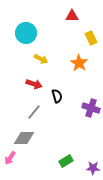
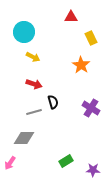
red triangle: moved 1 px left, 1 px down
cyan circle: moved 2 px left, 1 px up
yellow arrow: moved 8 px left, 2 px up
orange star: moved 2 px right, 2 px down
black semicircle: moved 4 px left, 6 px down
purple cross: rotated 12 degrees clockwise
gray line: rotated 35 degrees clockwise
pink arrow: moved 5 px down
purple star: moved 2 px down
